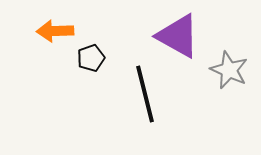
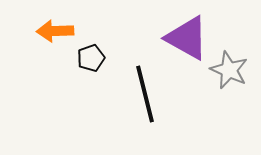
purple triangle: moved 9 px right, 2 px down
